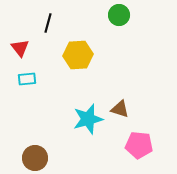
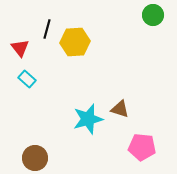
green circle: moved 34 px right
black line: moved 1 px left, 6 px down
yellow hexagon: moved 3 px left, 13 px up
cyan rectangle: rotated 48 degrees clockwise
pink pentagon: moved 3 px right, 2 px down
